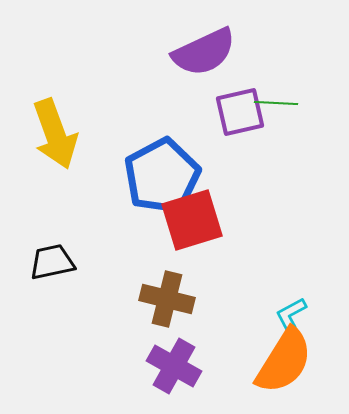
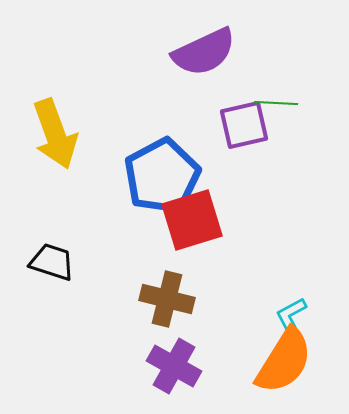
purple square: moved 4 px right, 13 px down
black trapezoid: rotated 30 degrees clockwise
